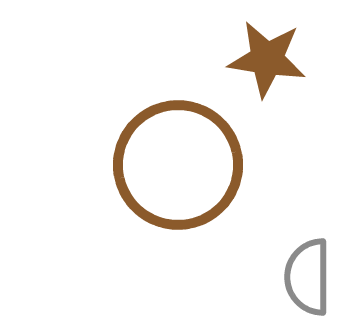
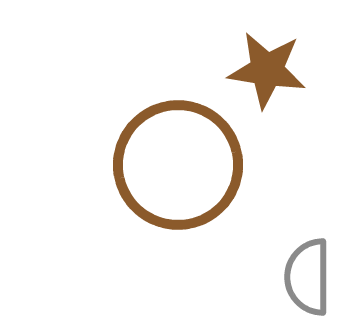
brown star: moved 11 px down
